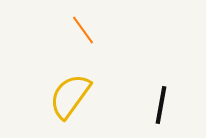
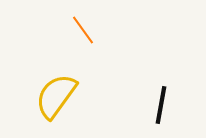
yellow semicircle: moved 14 px left
